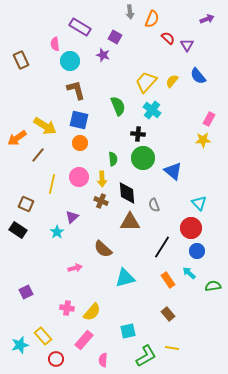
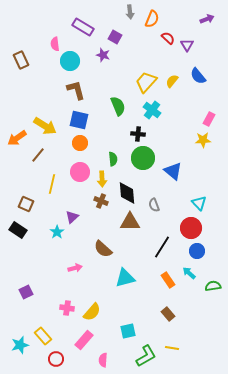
purple rectangle at (80, 27): moved 3 px right
pink circle at (79, 177): moved 1 px right, 5 px up
